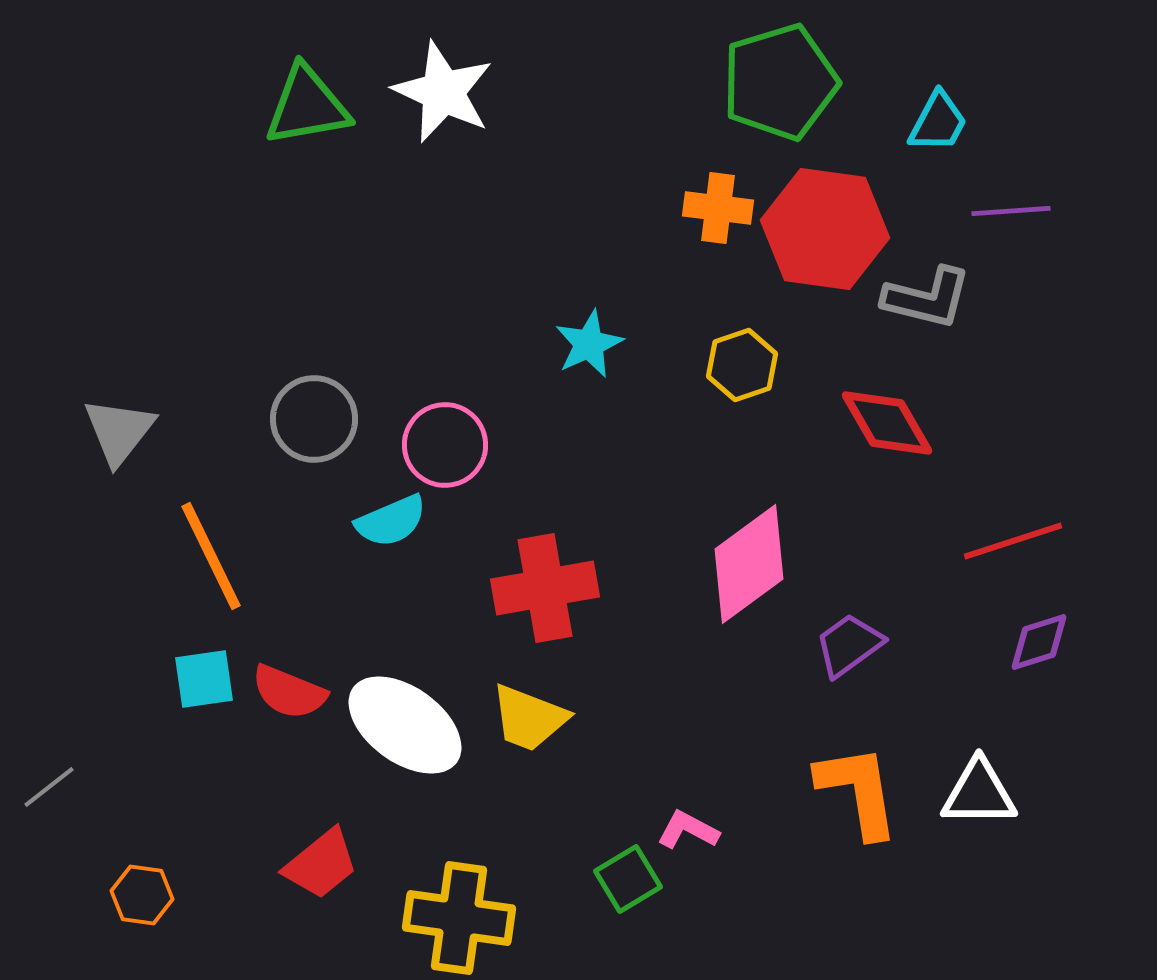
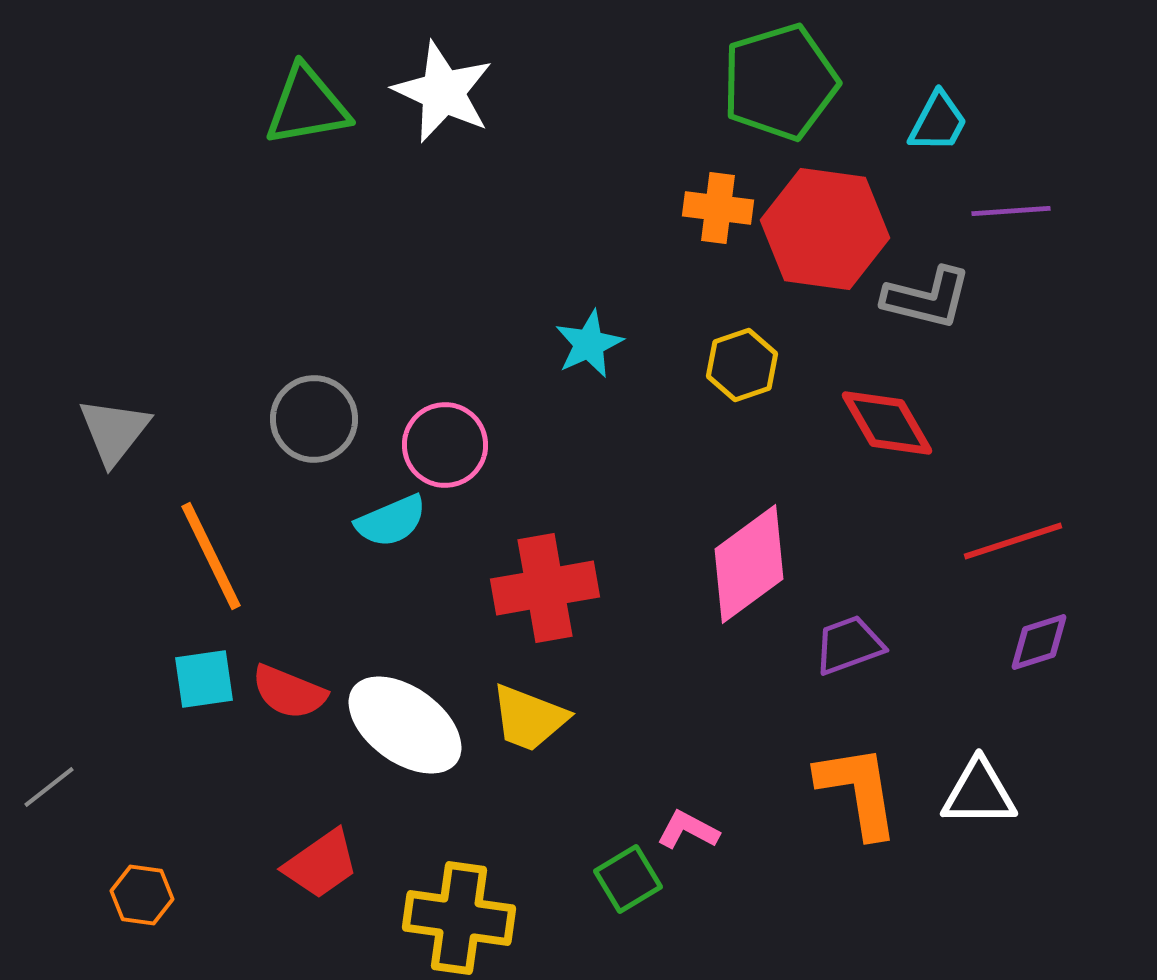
gray triangle: moved 5 px left
purple trapezoid: rotated 16 degrees clockwise
red trapezoid: rotated 4 degrees clockwise
